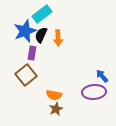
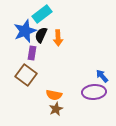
brown square: rotated 15 degrees counterclockwise
